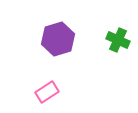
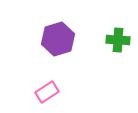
green cross: rotated 20 degrees counterclockwise
